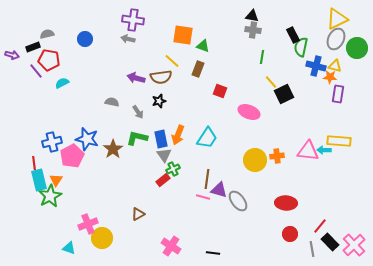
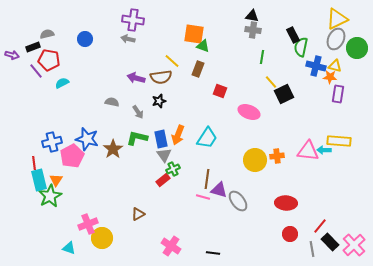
orange square at (183, 35): moved 11 px right, 1 px up
